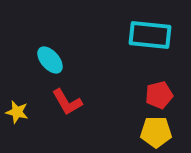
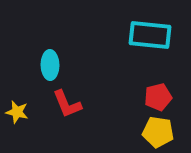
cyan ellipse: moved 5 px down; rotated 40 degrees clockwise
red pentagon: moved 1 px left, 2 px down
red L-shape: moved 2 px down; rotated 8 degrees clockwise
yellow pentagon: moved 2 px right; rotated 8 degrees clockwise
